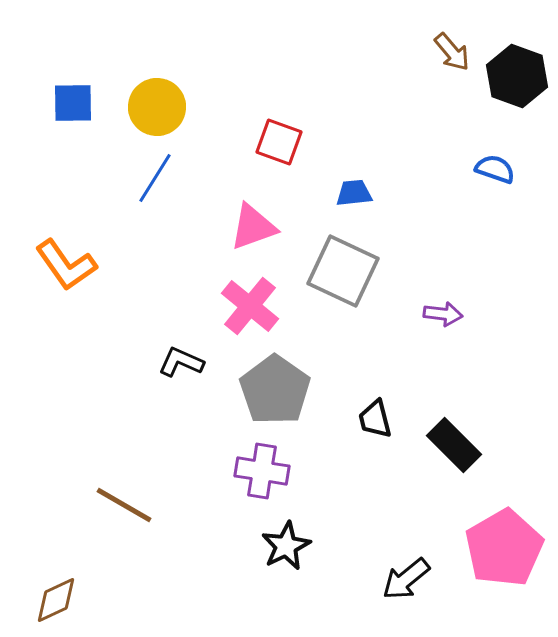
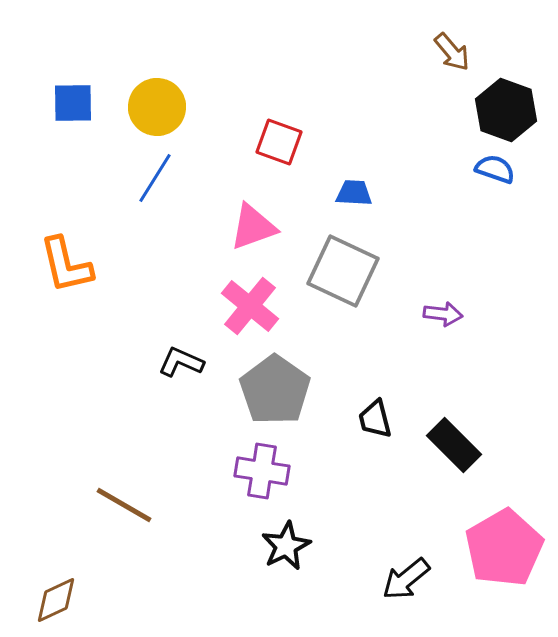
black hexagon: moved 11 px left, 34 px down
blue trapezoid: rotated 9 degrees clockwise
orange L-shape: rotated 22 degrees clockwise
